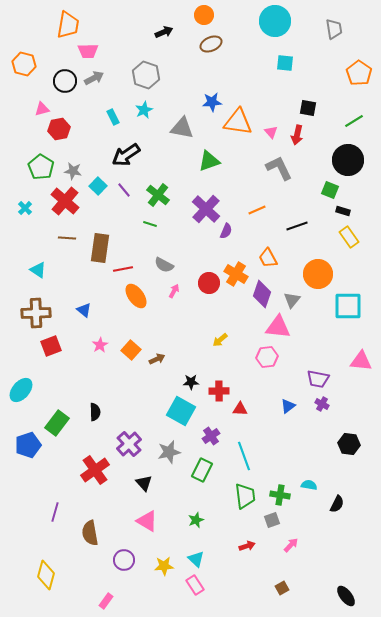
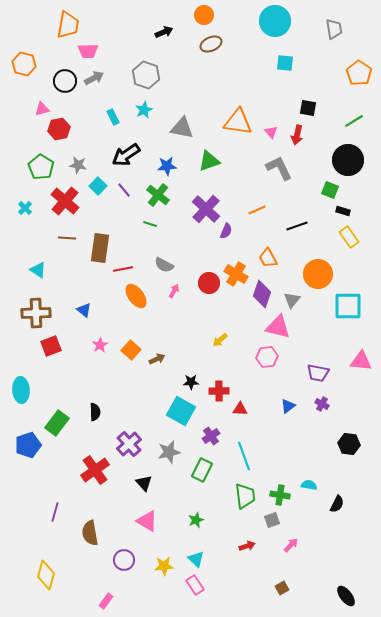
blue star at (212, 102): moved 45 px left, 64 px down
gray star at (73, 171): moved 5 px right, 6 px up
pink triangle at (278, 327): rotated 8 degrees clockwise
purple trapezoid at (318, 379): moved 6 px up
cyan ellipse at (21, 390): rotated 45 degrees counterclockwise
